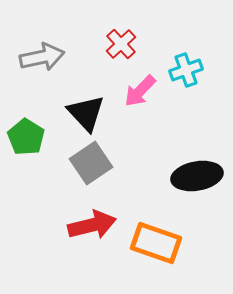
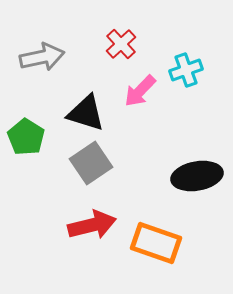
black triangle: rotated 30 degrees counterclockwise
